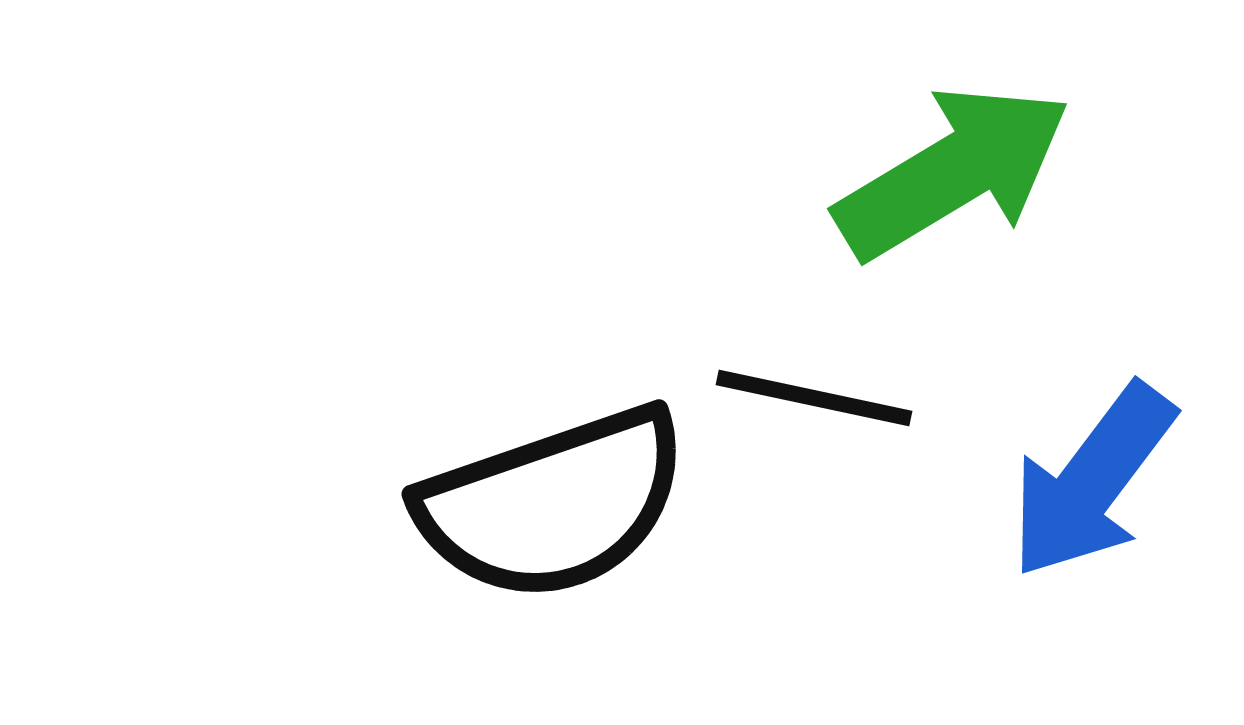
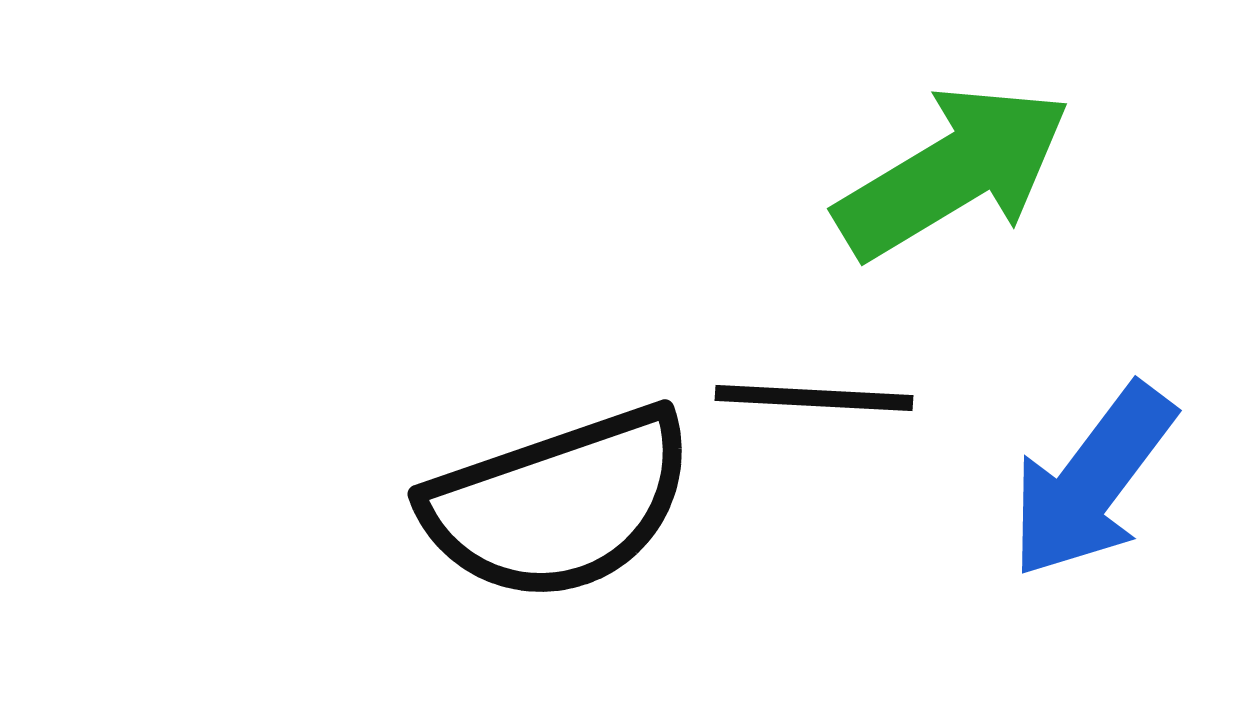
black line: rotated 9 degrees counterclockwise
black semicircle: moved 6 px right
